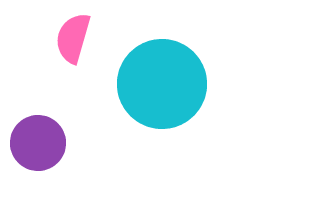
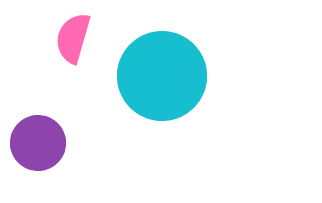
cyan circle: moved 8 px up
